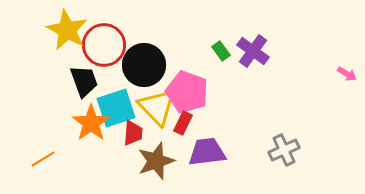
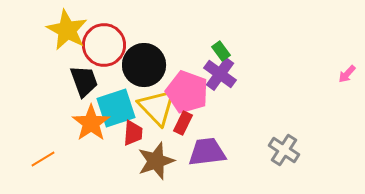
purple cross: moved 33 px left, 23 px down
pink arrow: rotated 102 degrees clockwise
gray cross: rotated 32 degrees counterclockwise
